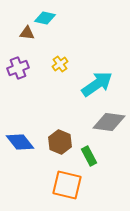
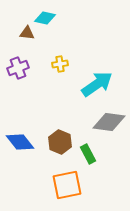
yellow cross: rotated 28 degrees clockwise
green rectangle: moved 1 px left, 2 px up
orange square: rotated 24 degrees counterclockwise
